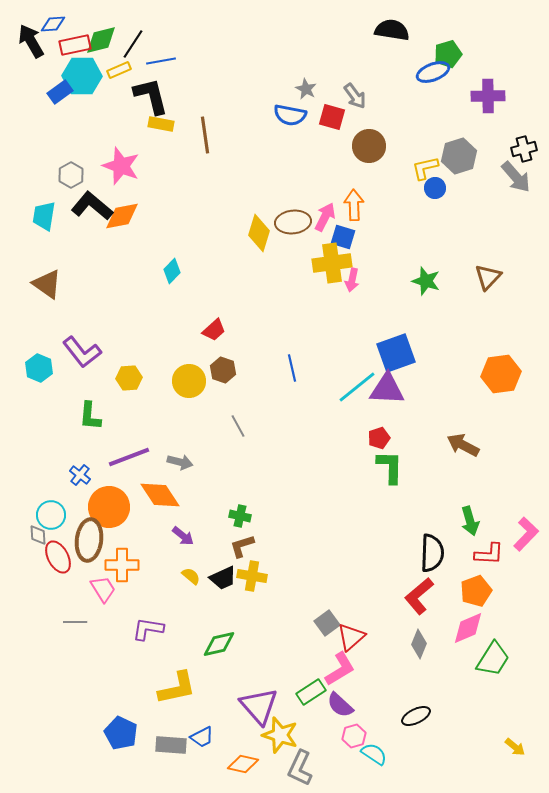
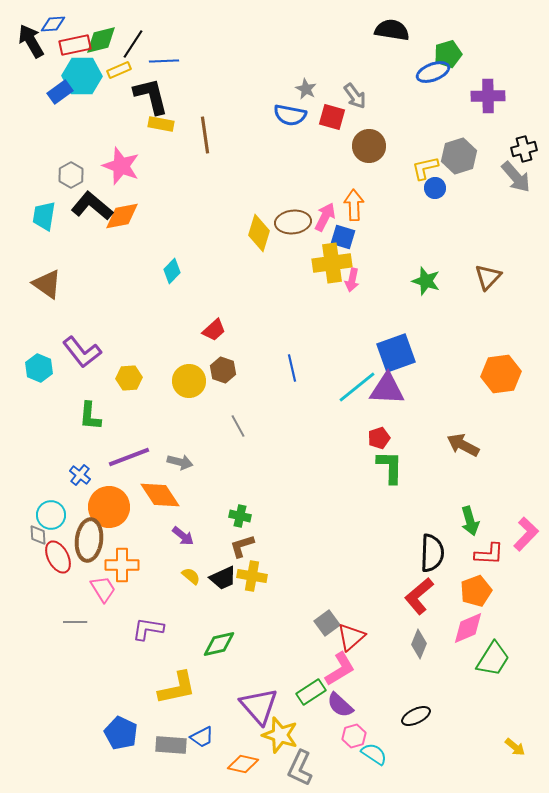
blue line at (161, 61): moved 3 px right; rotated 8 degrees clockwise
